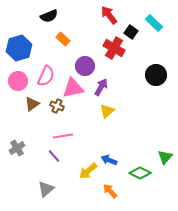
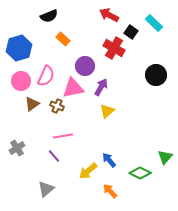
red arrow: rotated 24 degrees counterclockwise
pink circle: moved 3 px right
blue arrow: rotated 28 degrees clockwise
